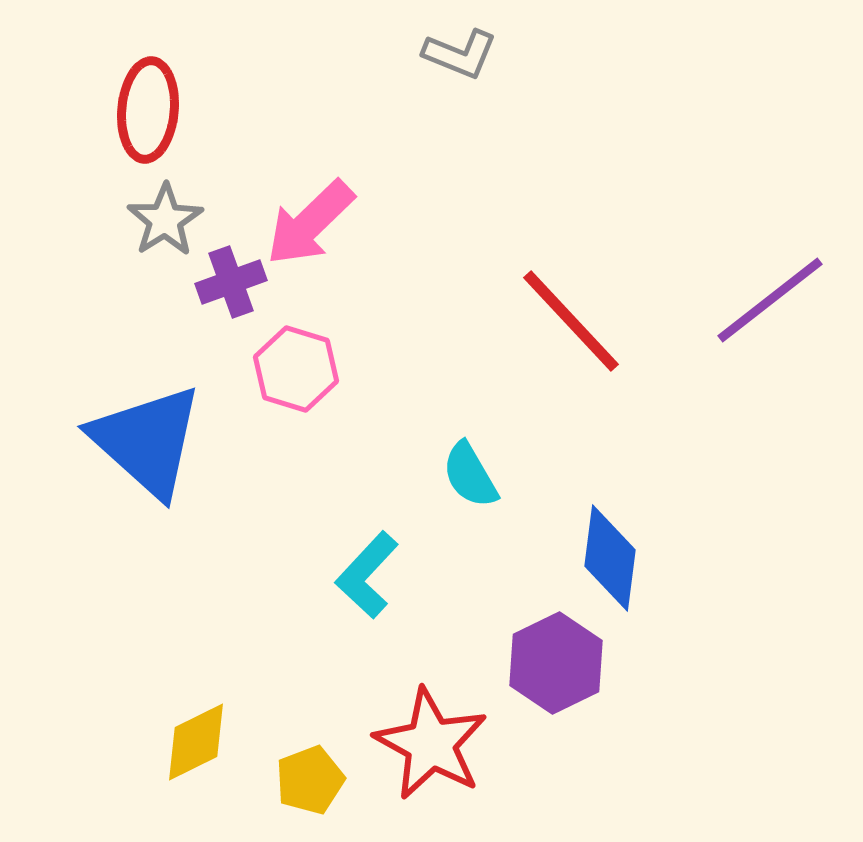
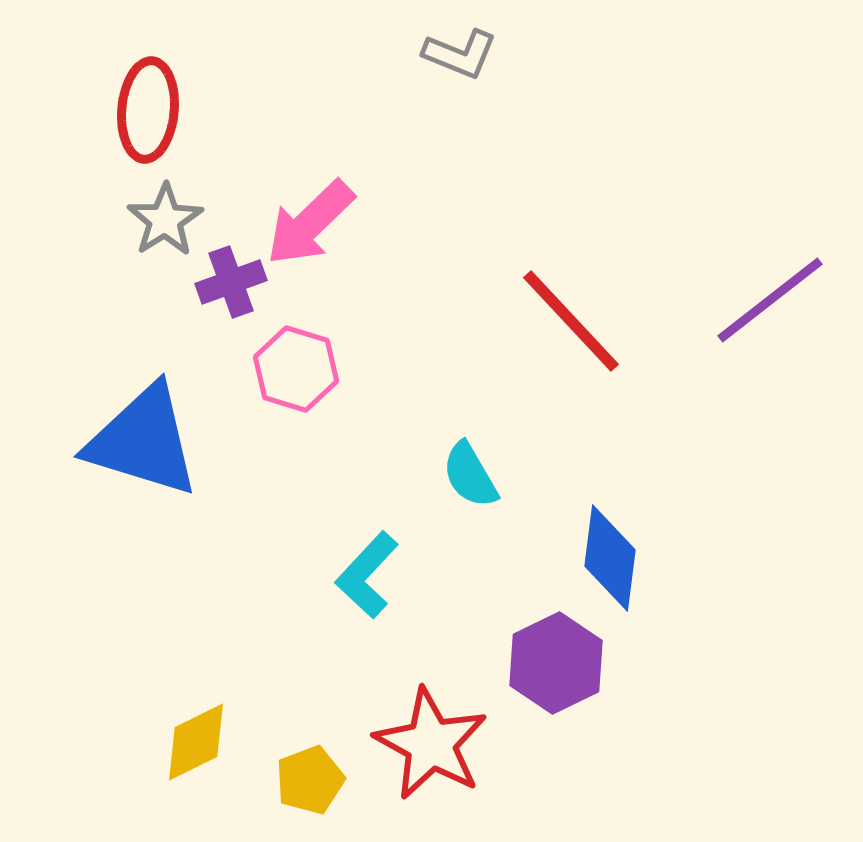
blue triangle: moved 4 px left; rotated 25 degrees counterclockwise
